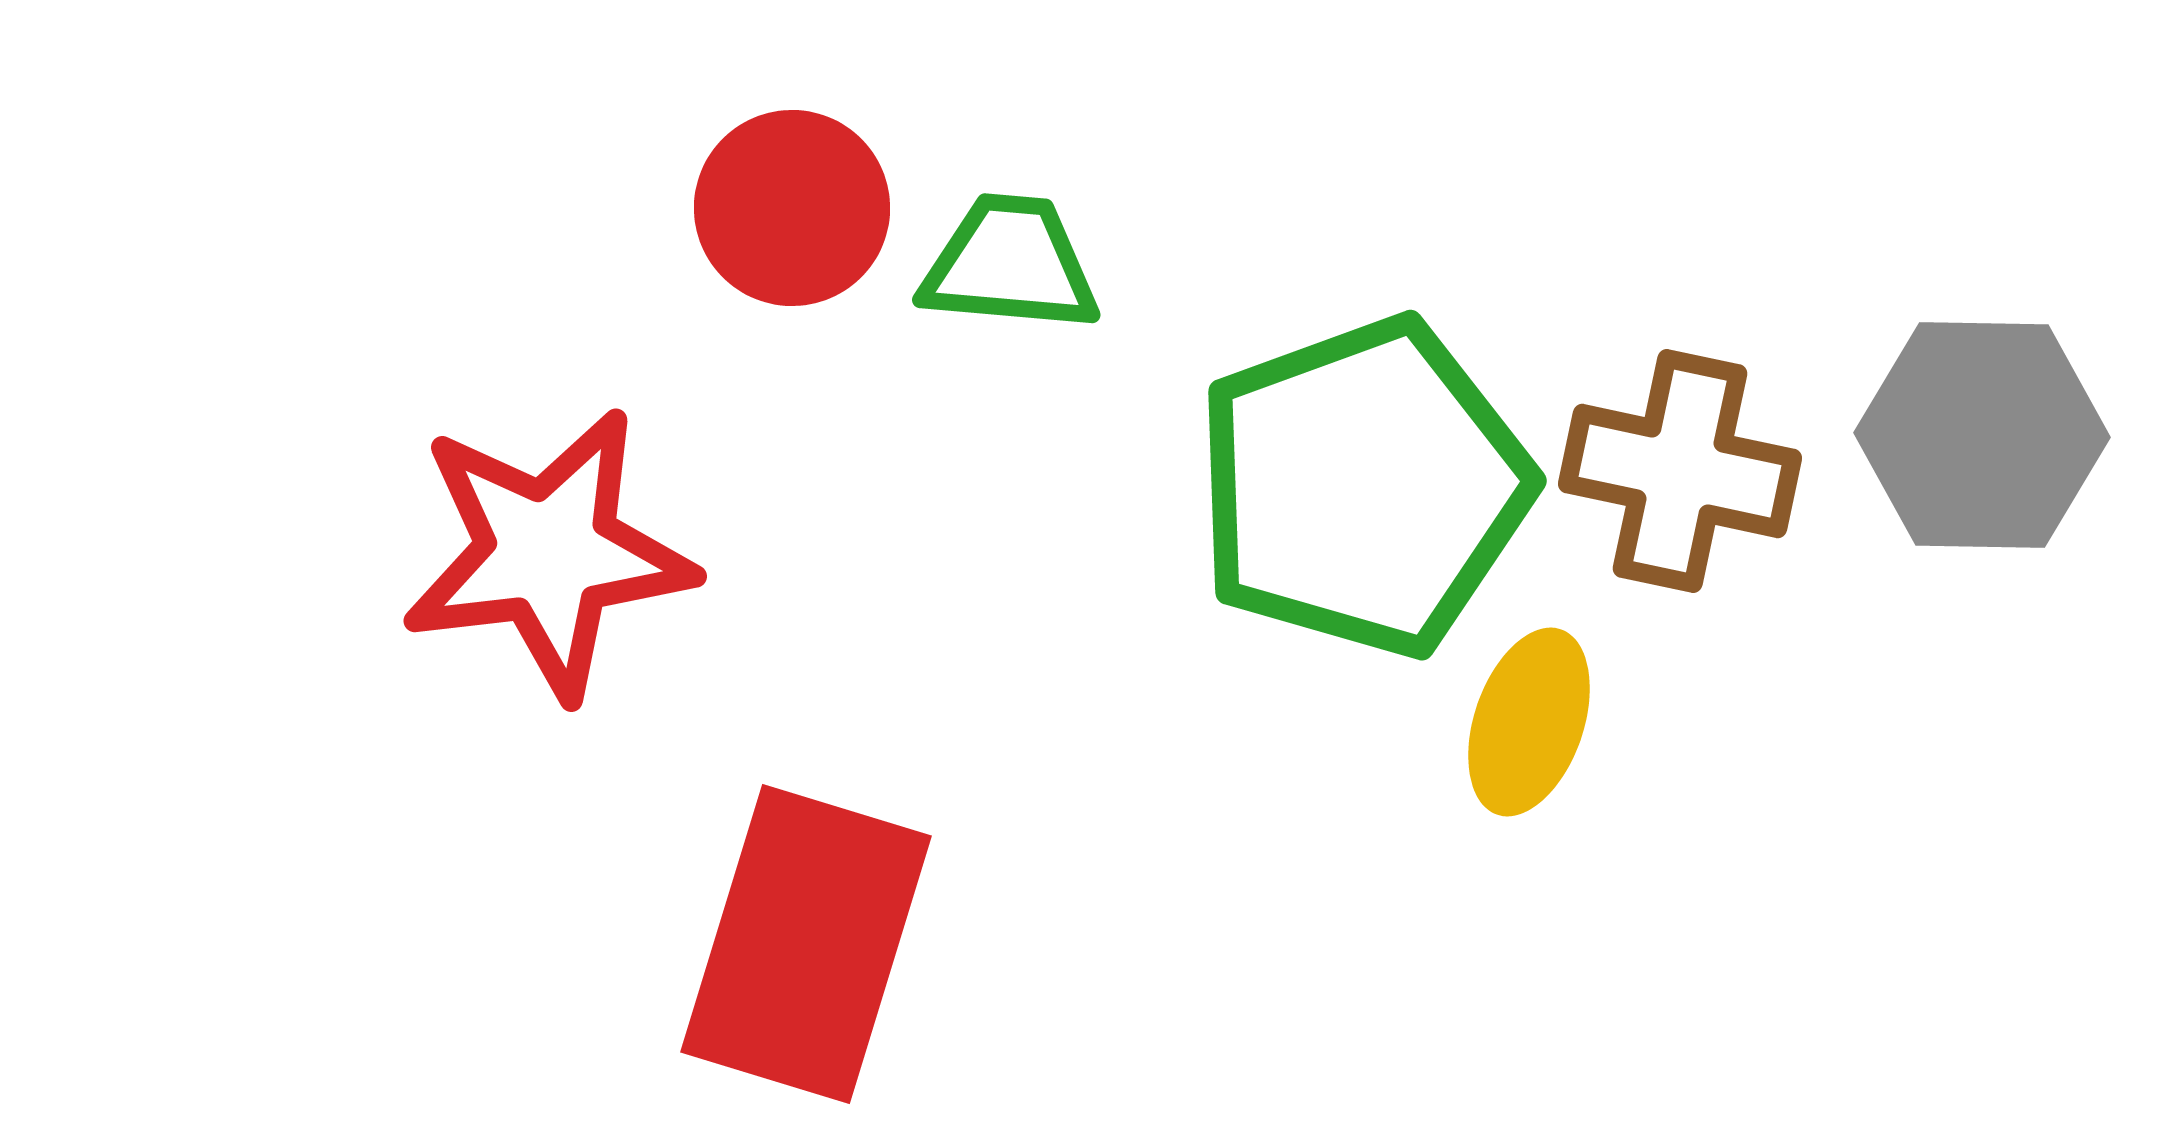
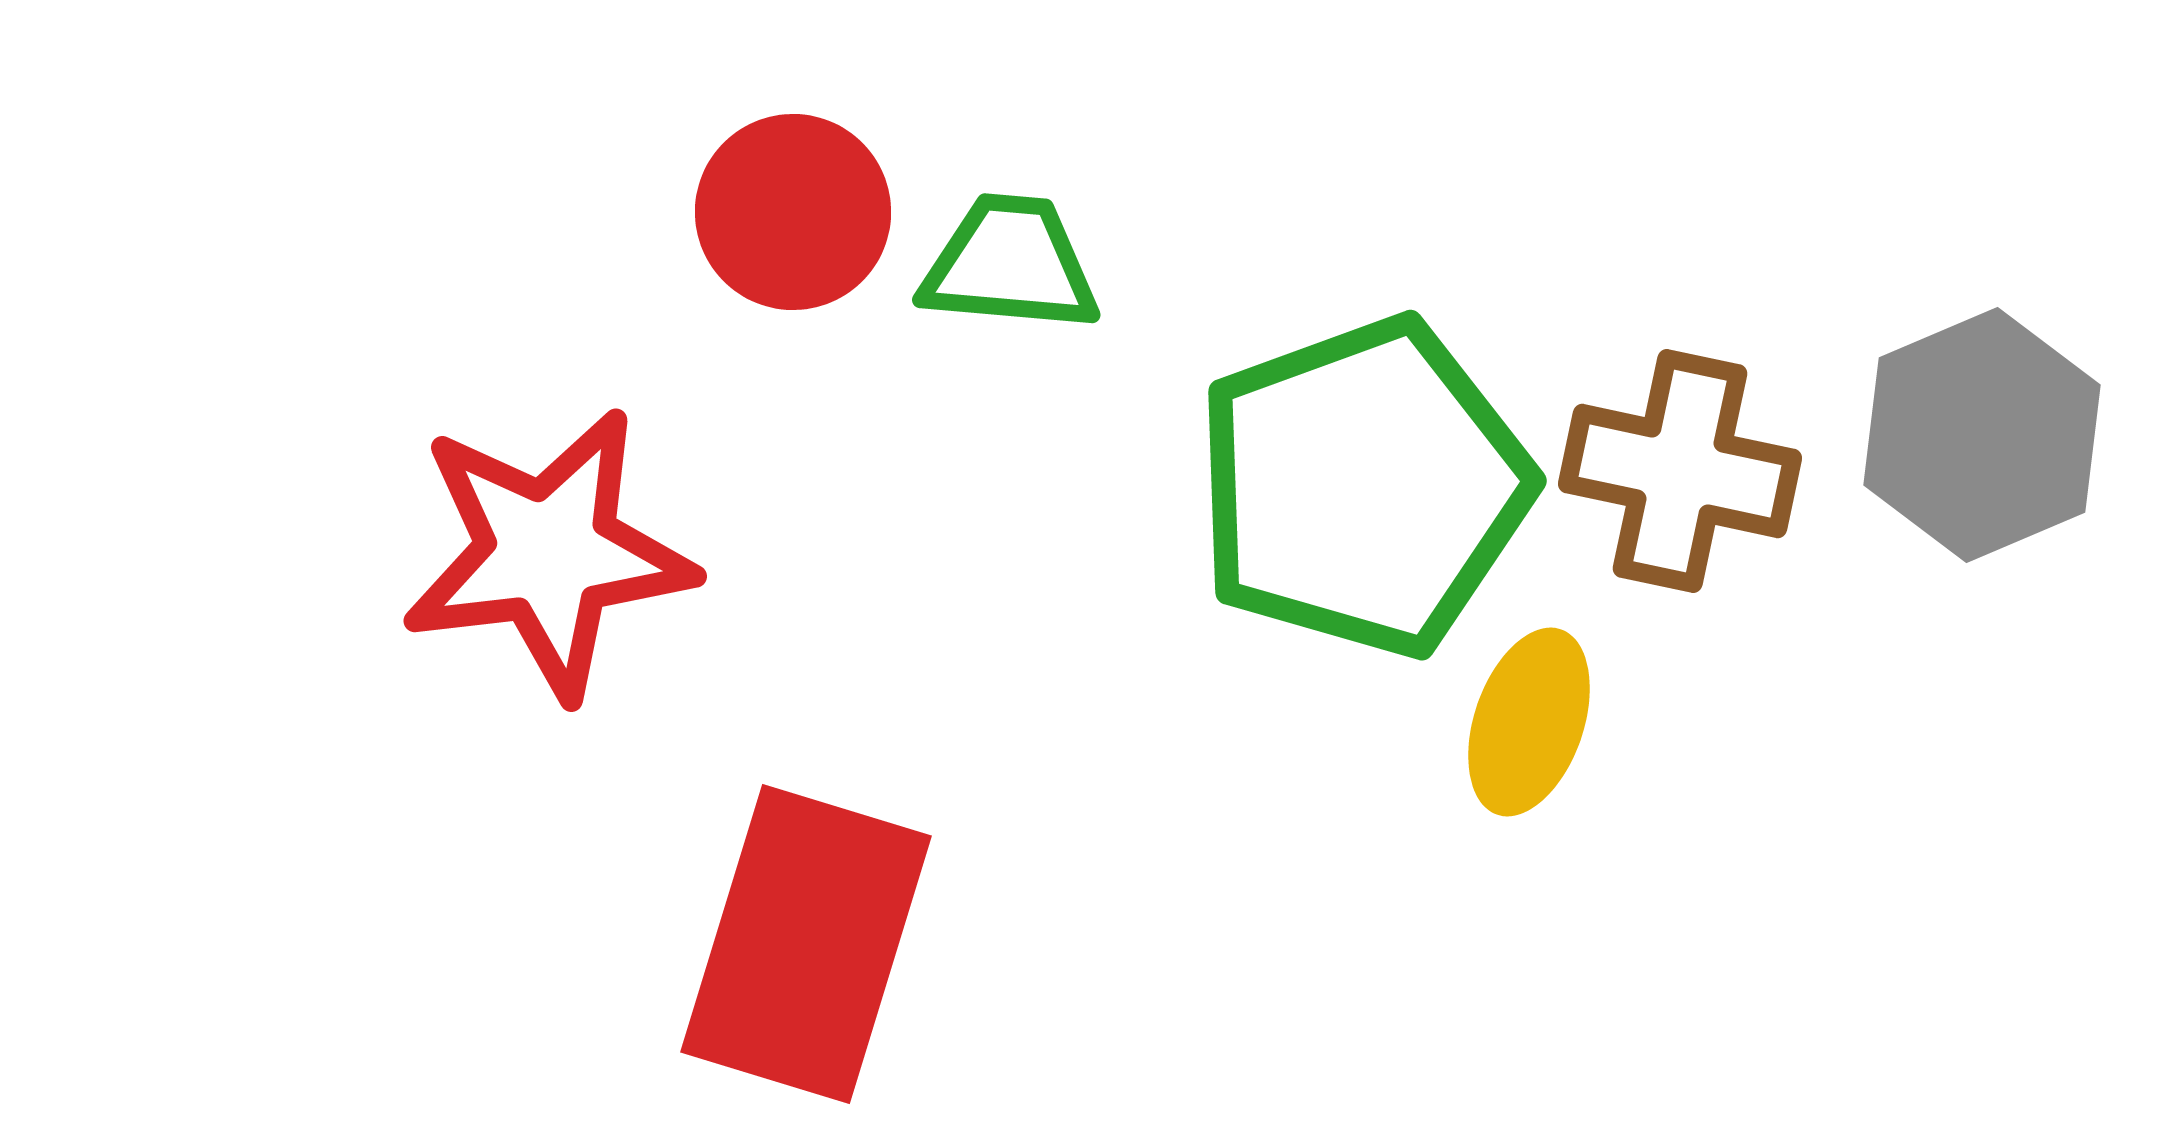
red circle: moved 1 px right, 4 px down
gray hexagon: rotated 24 degrees counterclockwise
